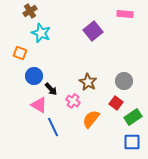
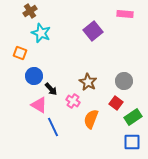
orange semicircle: rotated 18 degrees counterclockwise
